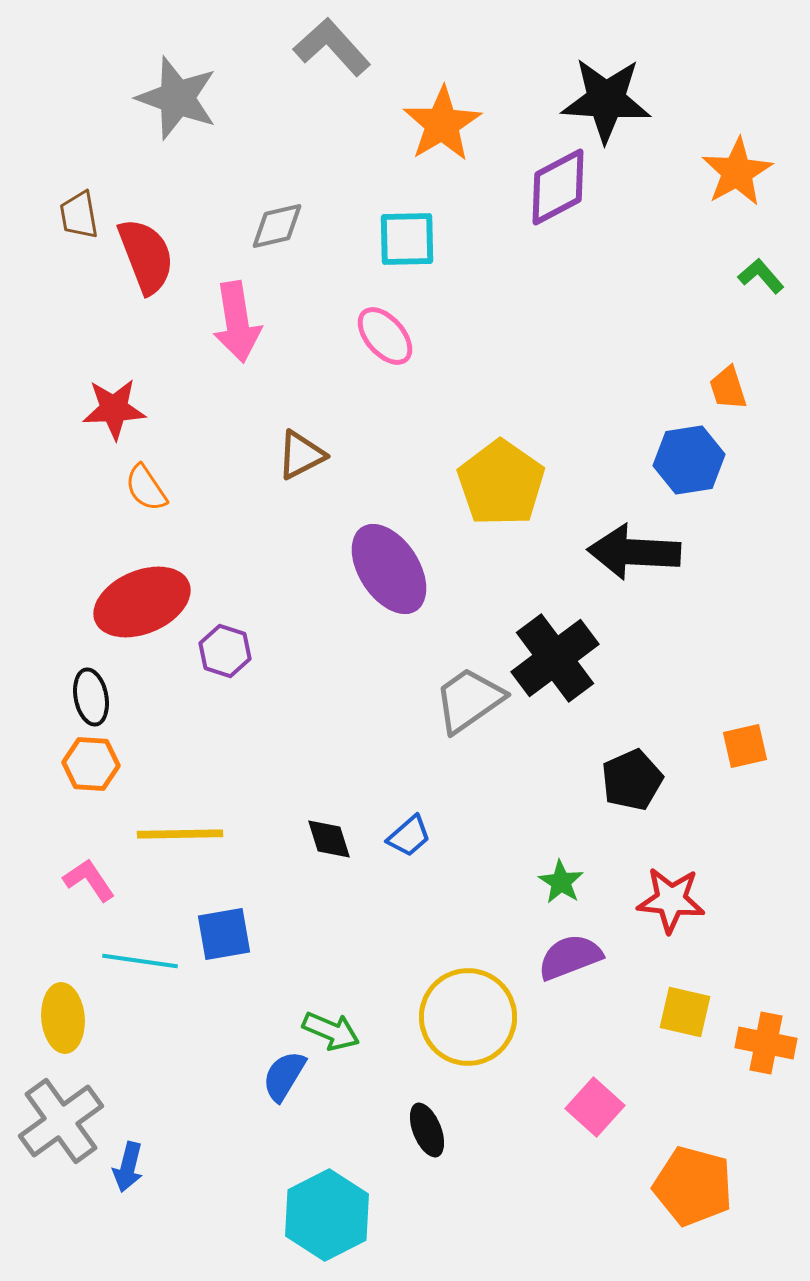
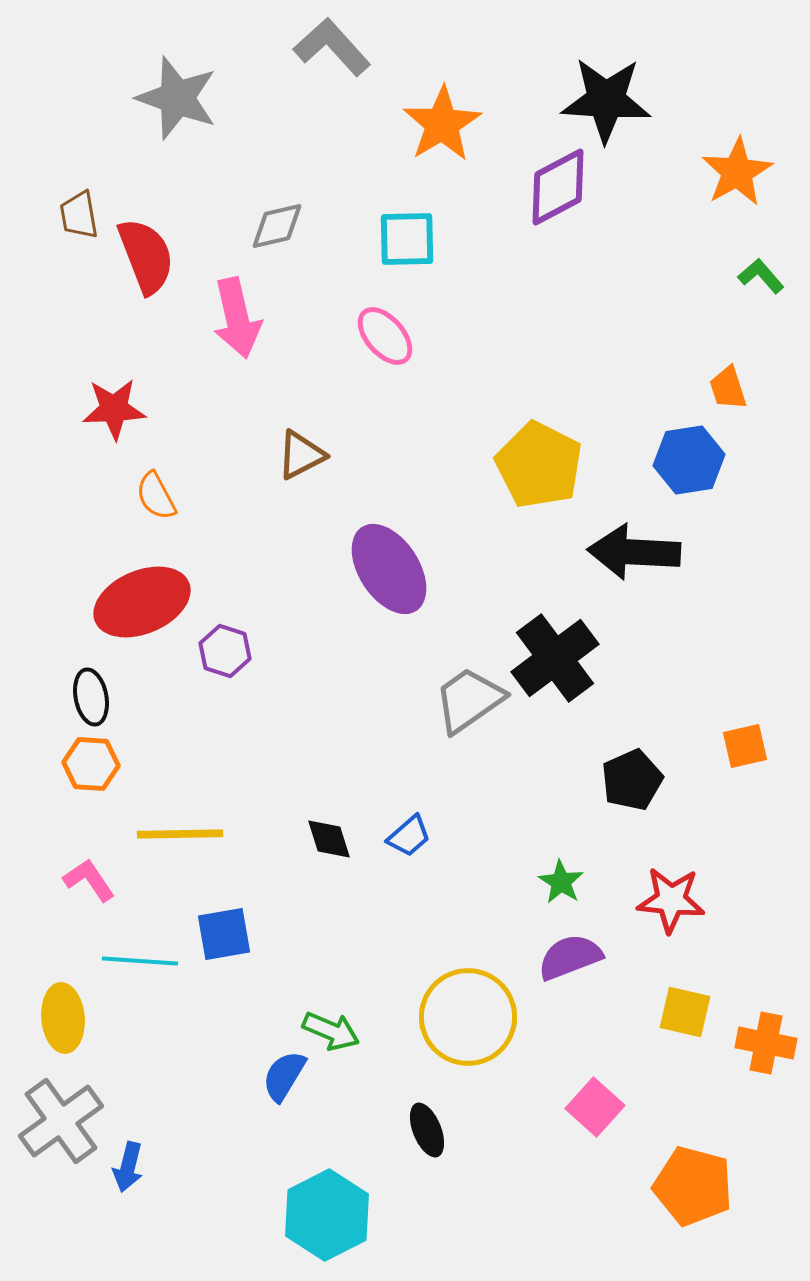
pink arrow at (237, 322): moved 4 px up; rotated 4 degrees counterclockwise
yellow pentagon at (501, 483): moved 38 px right, 18 px up; rotated 8 degrees counterclockwise
orange semicircle at (146, 488): moved 10 px right, 8 px down; rotated 6 degrees clockwise
cyan line at (140, 961): rotated 4 degrees counterclockwise
